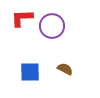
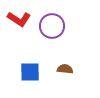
red L-shape: moved 3 px left, 1 px down; rotated 145 degrees counterclockwise
brown semicircle: rotated 21 degrees counterclockwise
